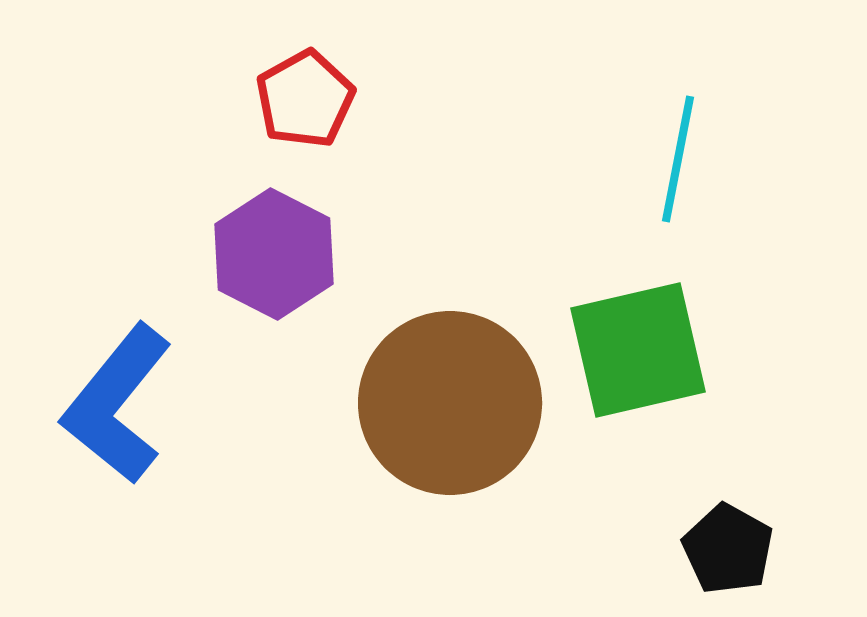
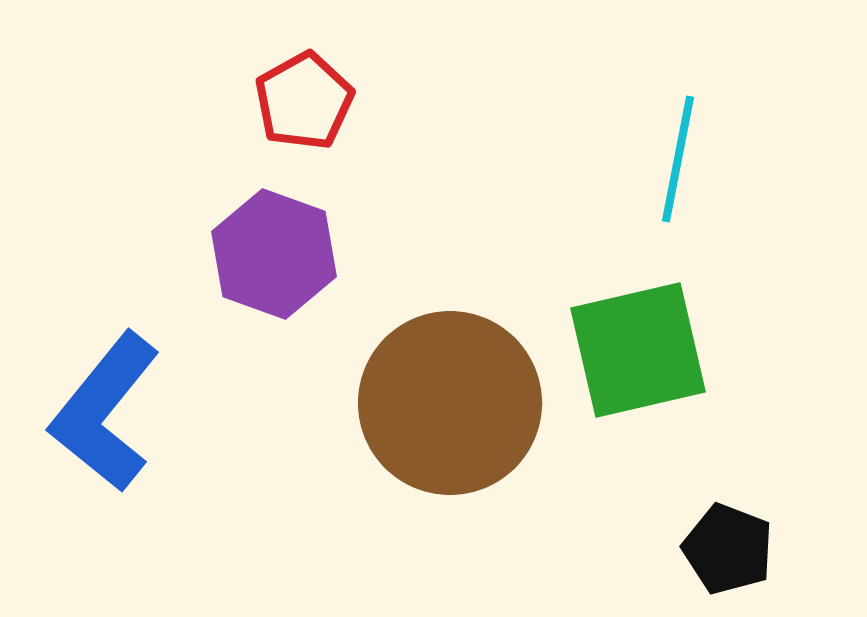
red pentagon: moved 1 px left, 2 px down
purple hexagon: rotated 7 degrees counterclockwise
blue L-shape: moved 12 px left, 8 px down
black pentagon: rotated 8 degrees counterclockwise
